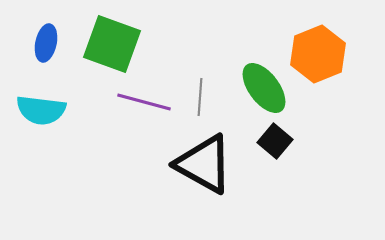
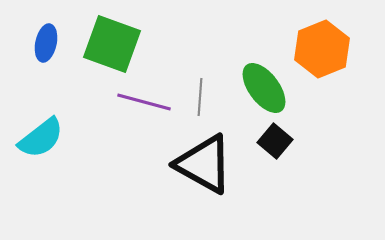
orange hexagon: moved 4 px right, 5 px up
cyan semicircle: moved 28 px down; rotated 45 degrees counterclockwise
